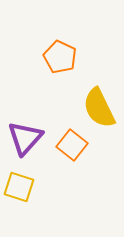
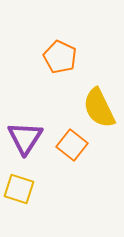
purple triangle: rotated 9 degrees counterclockwise
yellow square: moved 2 px down
